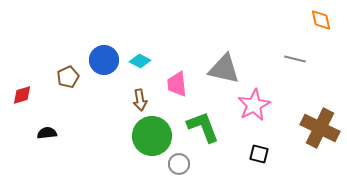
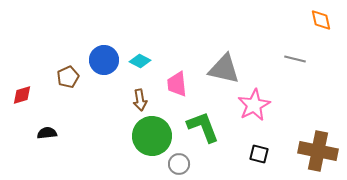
brown cross: moved 2 px left, 23 px down; rotated 15 degrees counterclockwise
